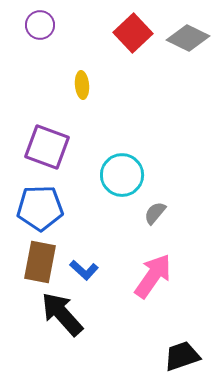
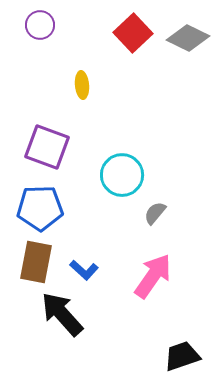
brown rectangle: moved 4 px left
